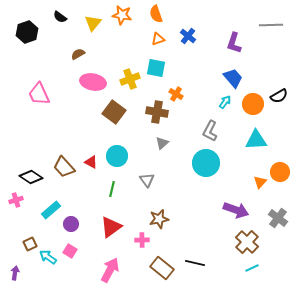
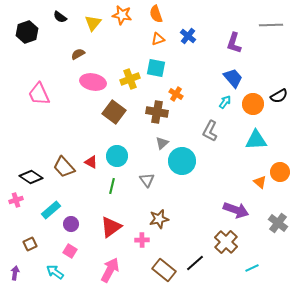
cyan circle at (206, 163): moved 24 px left, 2 px up
orange triangle at (260, 182): rotated 32 degrees counterclockwise
green line at (112, 189): moved 3 px up
gray cross at (278, 218): moved 5 px down
brown cross at (247, 242): moved 21 px left
cyan arrow at (48, 257): moved 7 px right, 15 px down
black line at (195, 263): rotated 54 degrees counterclockwise
brown rectangle at (162, 268): moved 2 px right, 2 px down
